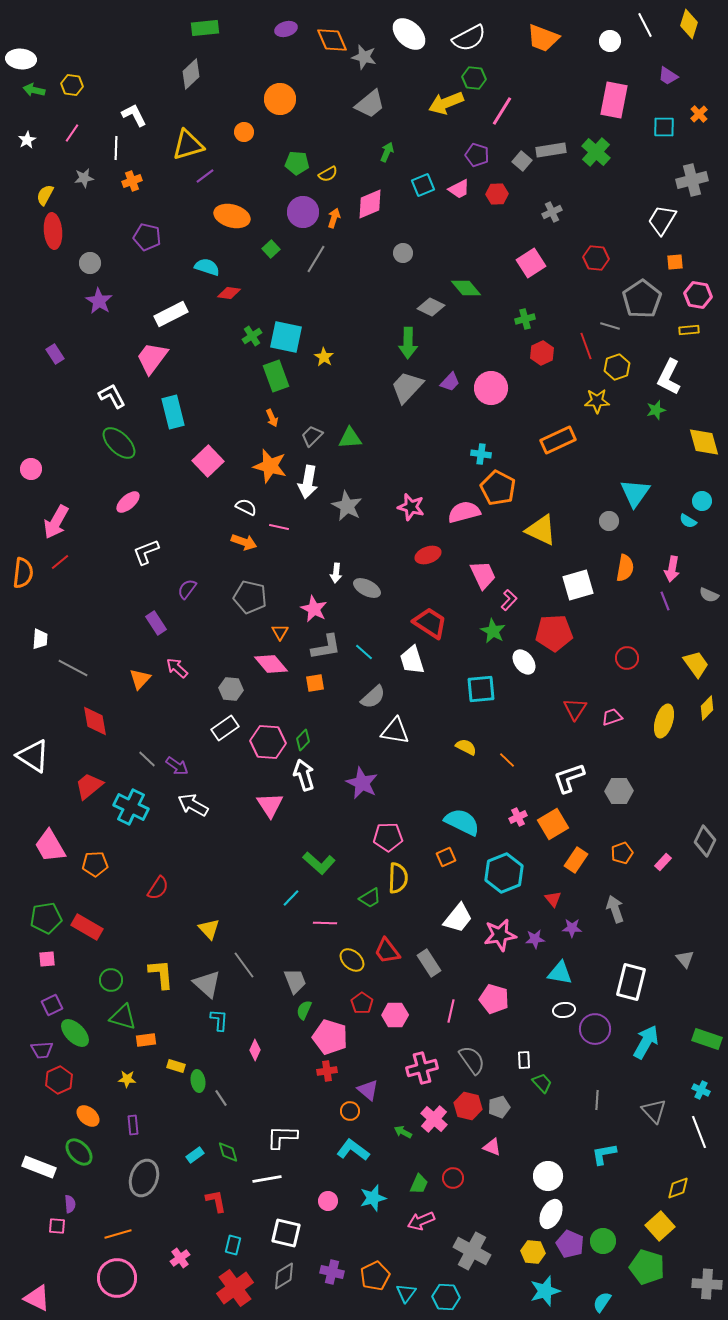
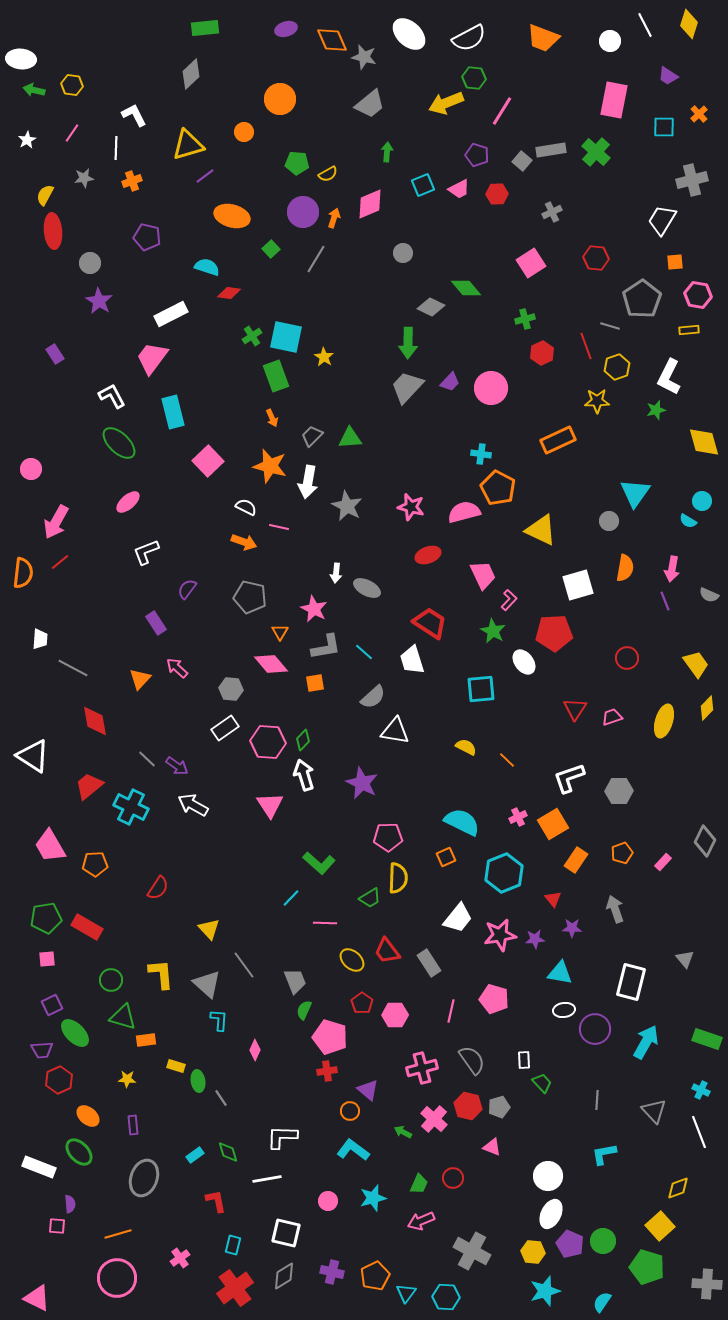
green arrow at (387, 152): rotated 18 degrees counterclockwise
